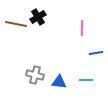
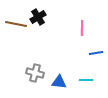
gray cross: moved 2 px up
